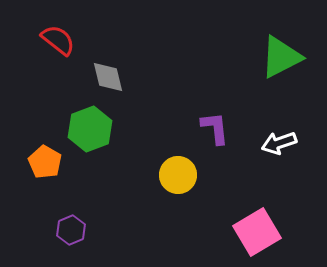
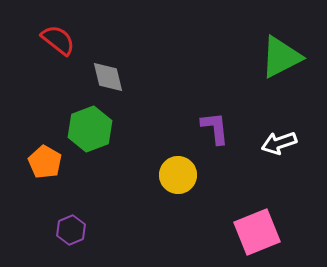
pink square: rotated 9 degrees clockwise
